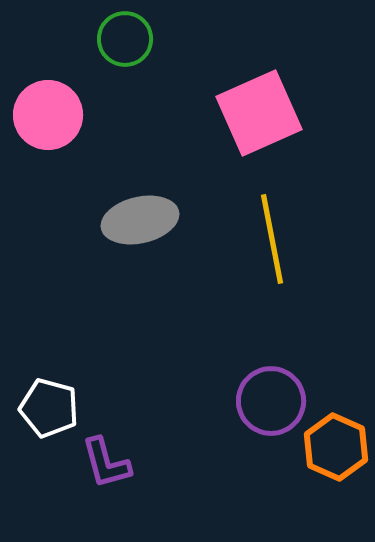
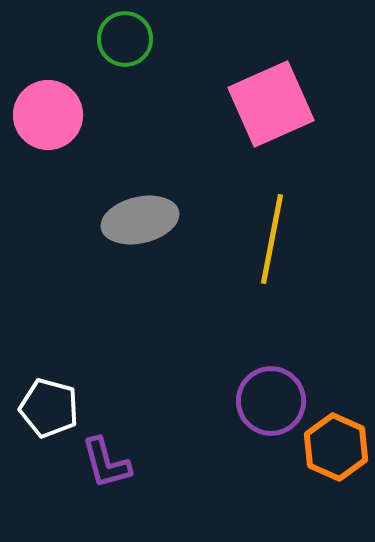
pink square: moved 12 px right, 9 px up
yellow line: rotated 22 degrees clockwise
